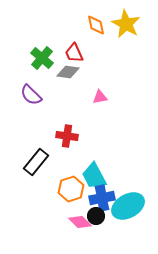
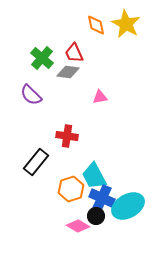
blue cross: rotated 35 degrees clockwise
pink diamond: moved 2 px left, 4 px down; rotated 15 degrees counterclockwise
